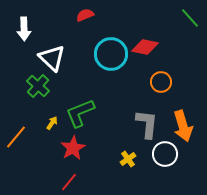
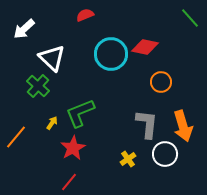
white arrow: rotated 50 degrees clockwise
